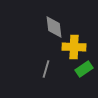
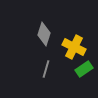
gray diamond: moved 10 px left, 7 px down; rotated 25 degrees clockwise
yellow cross: rotated 25 degrees clockwise
